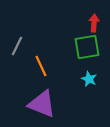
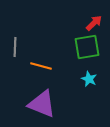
red arrow: rotated 42 degrees clockwise
gray line: moved 2 px left, 1 px down; rotated 24 degrees counterclockwise
orange line: rotated 50 degrees counterclockwise
